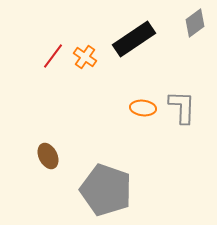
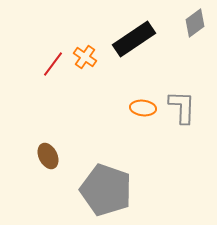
red line: moved 8 px down
